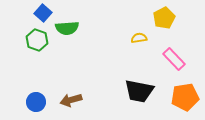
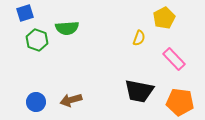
blue square: moved 18 px left; rotated 30 degrees clockwise
yellow semicircle: rotated 119 degrees clockwise
orange pentagon: moved 5 px left, 5 px down; rotated 16 degrees clockwise
